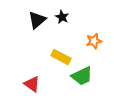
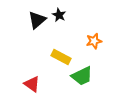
black star: moved 3 px left, 2 px up
